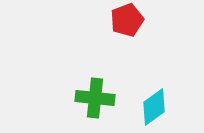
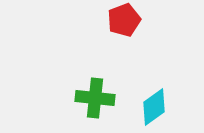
red pentagon: moved 3 px left
